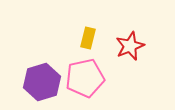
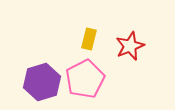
yellow rectangle: moved 1 px right, 1 px down
pink pentagon: moved 1 px down; rotated 15 degrees counterclockwise
